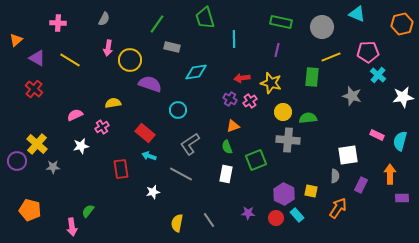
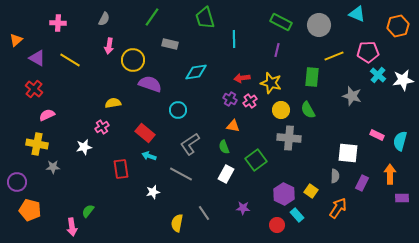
green rectangle at (281, 22): rotated 15 degrees clockwise
green line at (157, 24): moved 5 px left, 7 px up
orange hexagon at (402, 24): moved 4 px left, 2 px down
gray circle at (322, 27): moved 3 px left, 2 px up
gray rectangle at (172, 47): moved 2 px left, 3 px up
pink arrow at (108, 48): moved 1 px right, 2 px up
yellow line at (331, 57): moved 3 px right, 1 px up
yellow circle at (130, 60): moved 3 px right
white star at (403, 97): moved 17 px up
yellow circle at (283, 112): moved 2 px left, 2 px up
pink semicircle at (75, 115): moved 28 px left
green semicircle at (308, 118): moved 8 px up; rotated 114 degrees counterclockwise
orange triangle at (233, 126): rotated 32 degrees clockwise
gray cross at (288, 140): moved 1 px right, 2 px up
yellow cross at (37, 144): rotated 30 degrees counterclockwise
white star at (81, 146): moved 3 px right, 1 px down
green semicircle at (227, 147): moved 3 px left
white square at (348, 155): moved 2 px up; rotated 15 degrees clockwise
green square at (256, 160): rotated 15 degrees counterclockwise
purple circle at (17, 161): moved 21 px down
white rectangle at (226, 174): rotated 18 degrees clockwise
purple rectangle at (361, 185): moved 1 px right, 2 px up
yellow square at (311, 191): rotated 24 degrees clockwise
purple star at (248, 213): moved 5 px left, 5 px up
red circle at (276, 218): moved 1 px right, 7 px down
gray line at (209, 220): moved 5 px left, 7 px up
